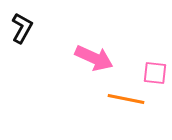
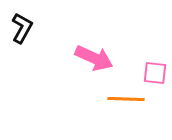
orange line: rotated 9 degrees counterclockwise
